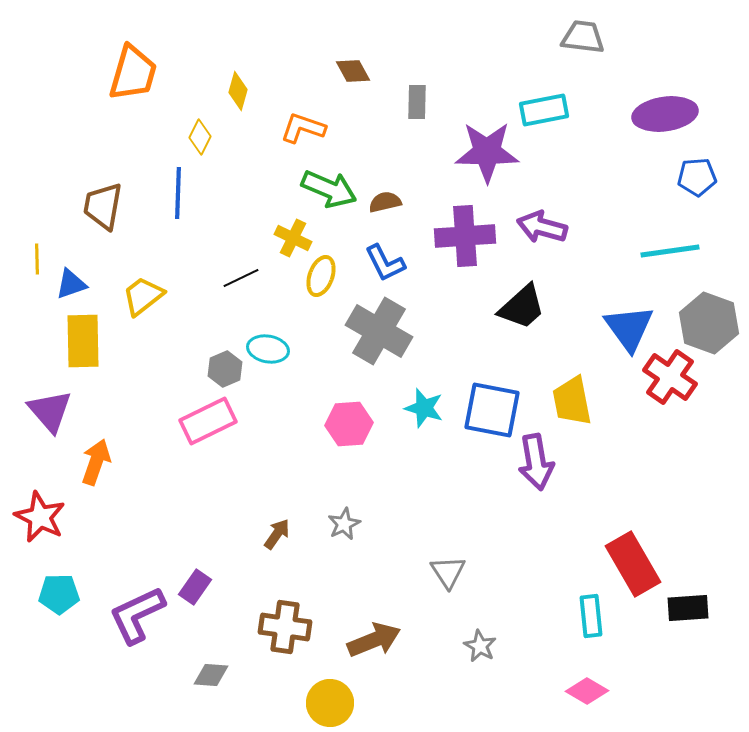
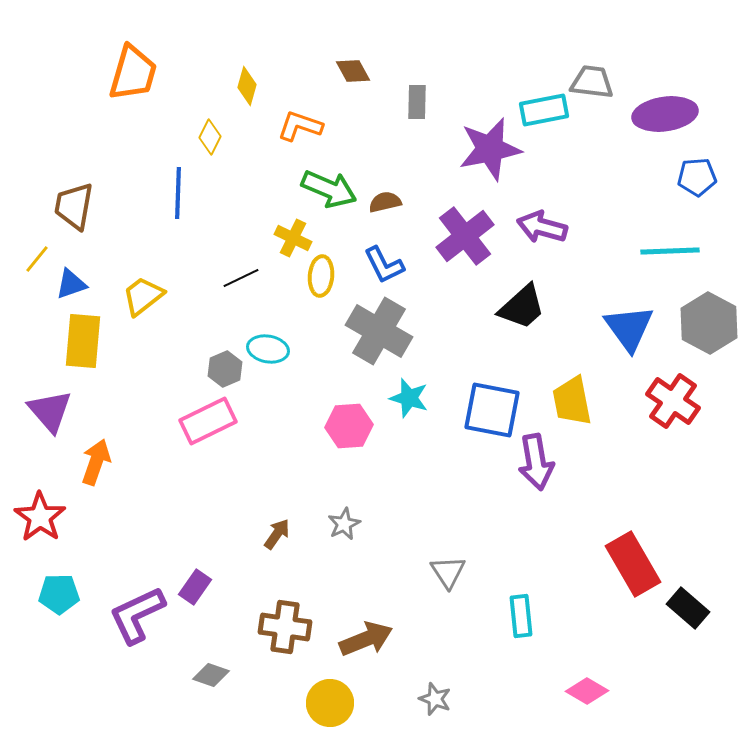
gray trapezoid at (583, 37): moved 9 px right, 45 px down
yellow diamond at (238, 91): moved 9 px right, 5 px up
orange L-shape at (303, 128): moved 3 px left, 2 px up
yellow diamond at (200, 137): moved 10 px right
purple star at (487, 152): moved 3 px right, 3 px up; rotated 12 degrees counterclockwise
brown trapezoid at (103, 206): moved 29 px left
purple cross at (465, 236): rotated 34 degrees counterclockwise
cyan line at (670, 251): rotated 6 degrees clockwise
yellow line at (37, 259): rotated 40 degrees clockwise
blue L-shape at (385, 263): moved 1 px left, 2 px down
yellow ellipse at (321, 276): rotated 15 degrees counterclockwise
gray hexagon at (709, 323): rotated 8 degrees clockwise
yellow rectangle at (83, 341): rotated 6 degrees clockwise
red cross at (670, 377): moved 3 px right, 24 px down
cyan star at (424, 408): moved 15 px left, 10 px up
pink hexagon at (349, 424): moved 2 px down
red star at (40, 517): rotated 9 degrees clockwise
black rectangle at (688, 608): rotated 45 degrees clockwise
cyan rectangle at (591, 616): moved 70 px left
brown arrow at (374, 640): moved 8 px left, 1 px up
gray star at (480, 646): moved 45 px left, 53 px down; rotated 8 degrees counterclockwise
gray diamond at (211, 675): rotated 15 degrees clockwise
